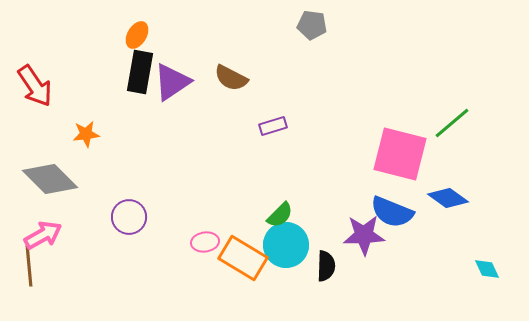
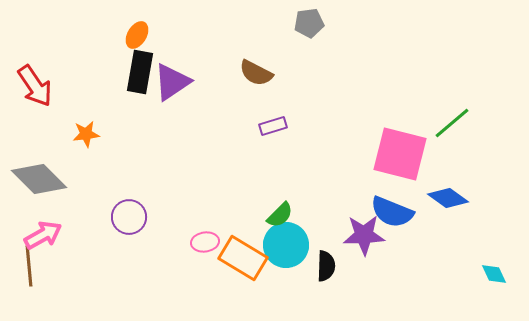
gray pentagon: moved 3 px left, 2 px up; rotated 16 degrees counterclockwise
brown semicircle: moved 25 px right, 5 px up
gray diamond: moved 11 px left
cyan diamond: moved 7 px right, 5 px down
